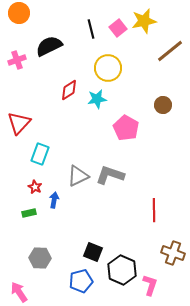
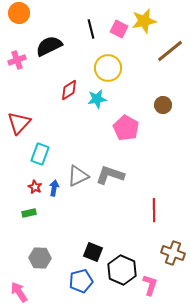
pink square: moved 1 px right, 1 px down; rotated 24 degrees counterclockwise
blue arrow: moved 12 px up
